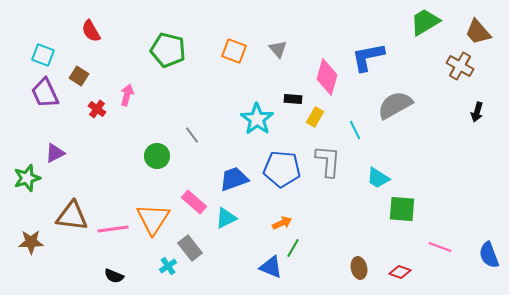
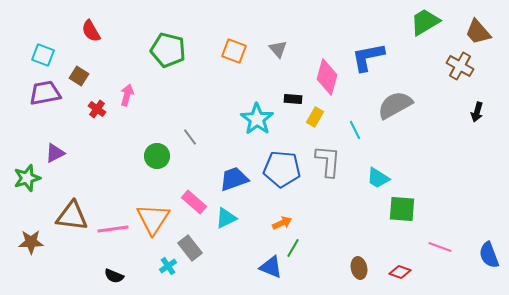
purple trapezoid at (45, 93): rotated 104 degrees clockwise
gray line at (192, 135): moved 2 px left, 2 px down
